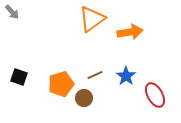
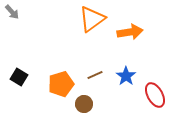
black square: rotated 12 degrees clockwise
brown circle: moved 6 px down
